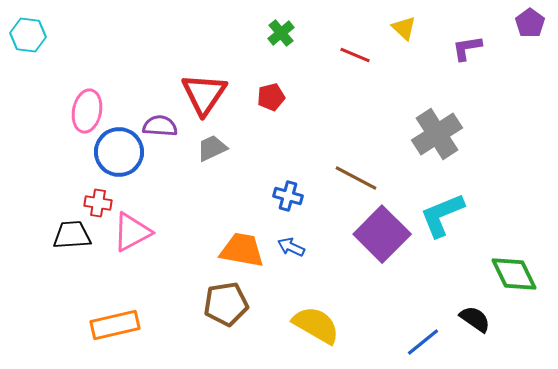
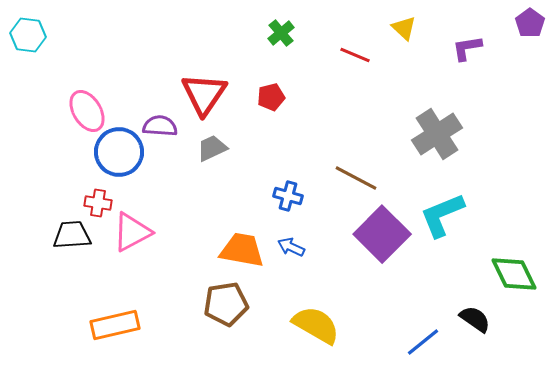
pink ellipse: rotated 42 degrees counterclockwise
